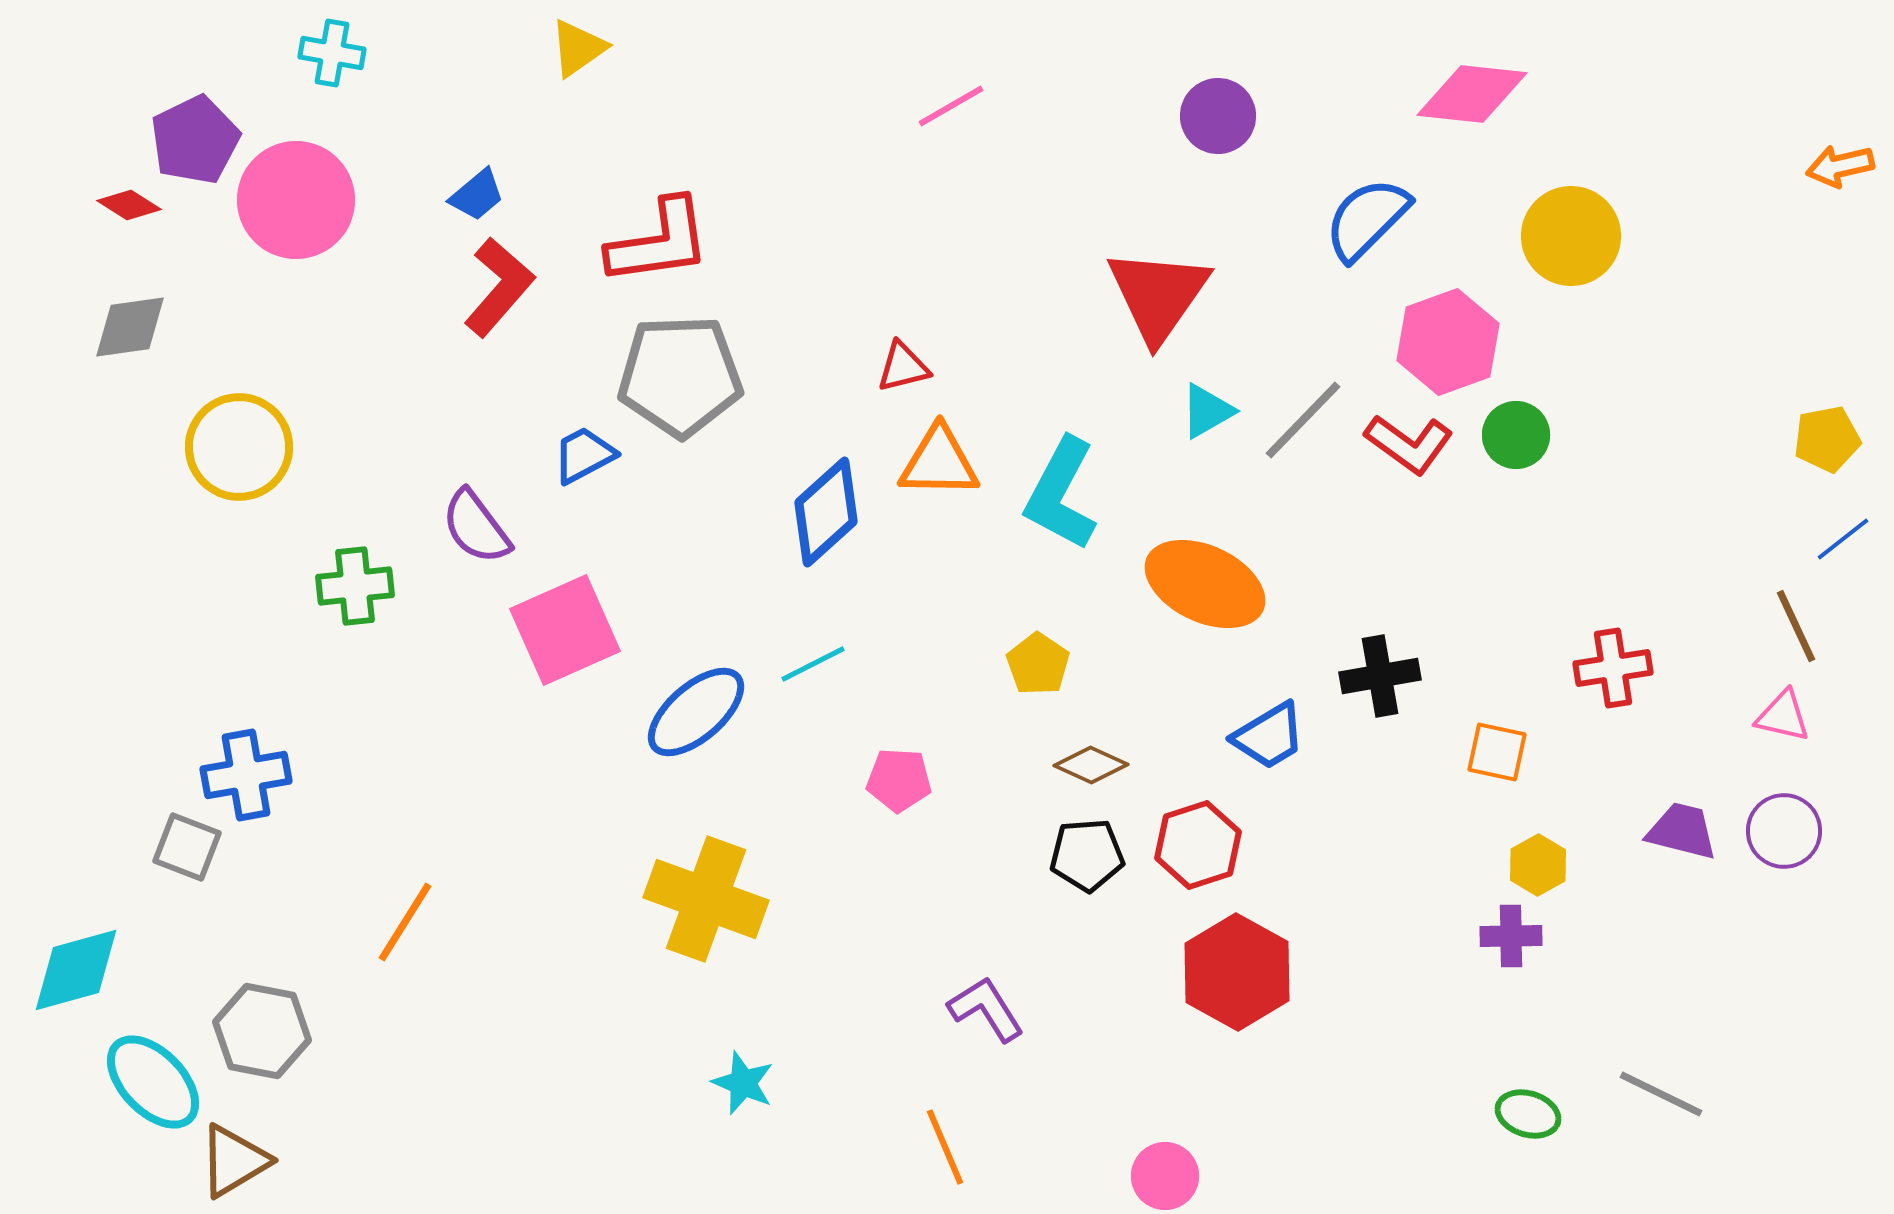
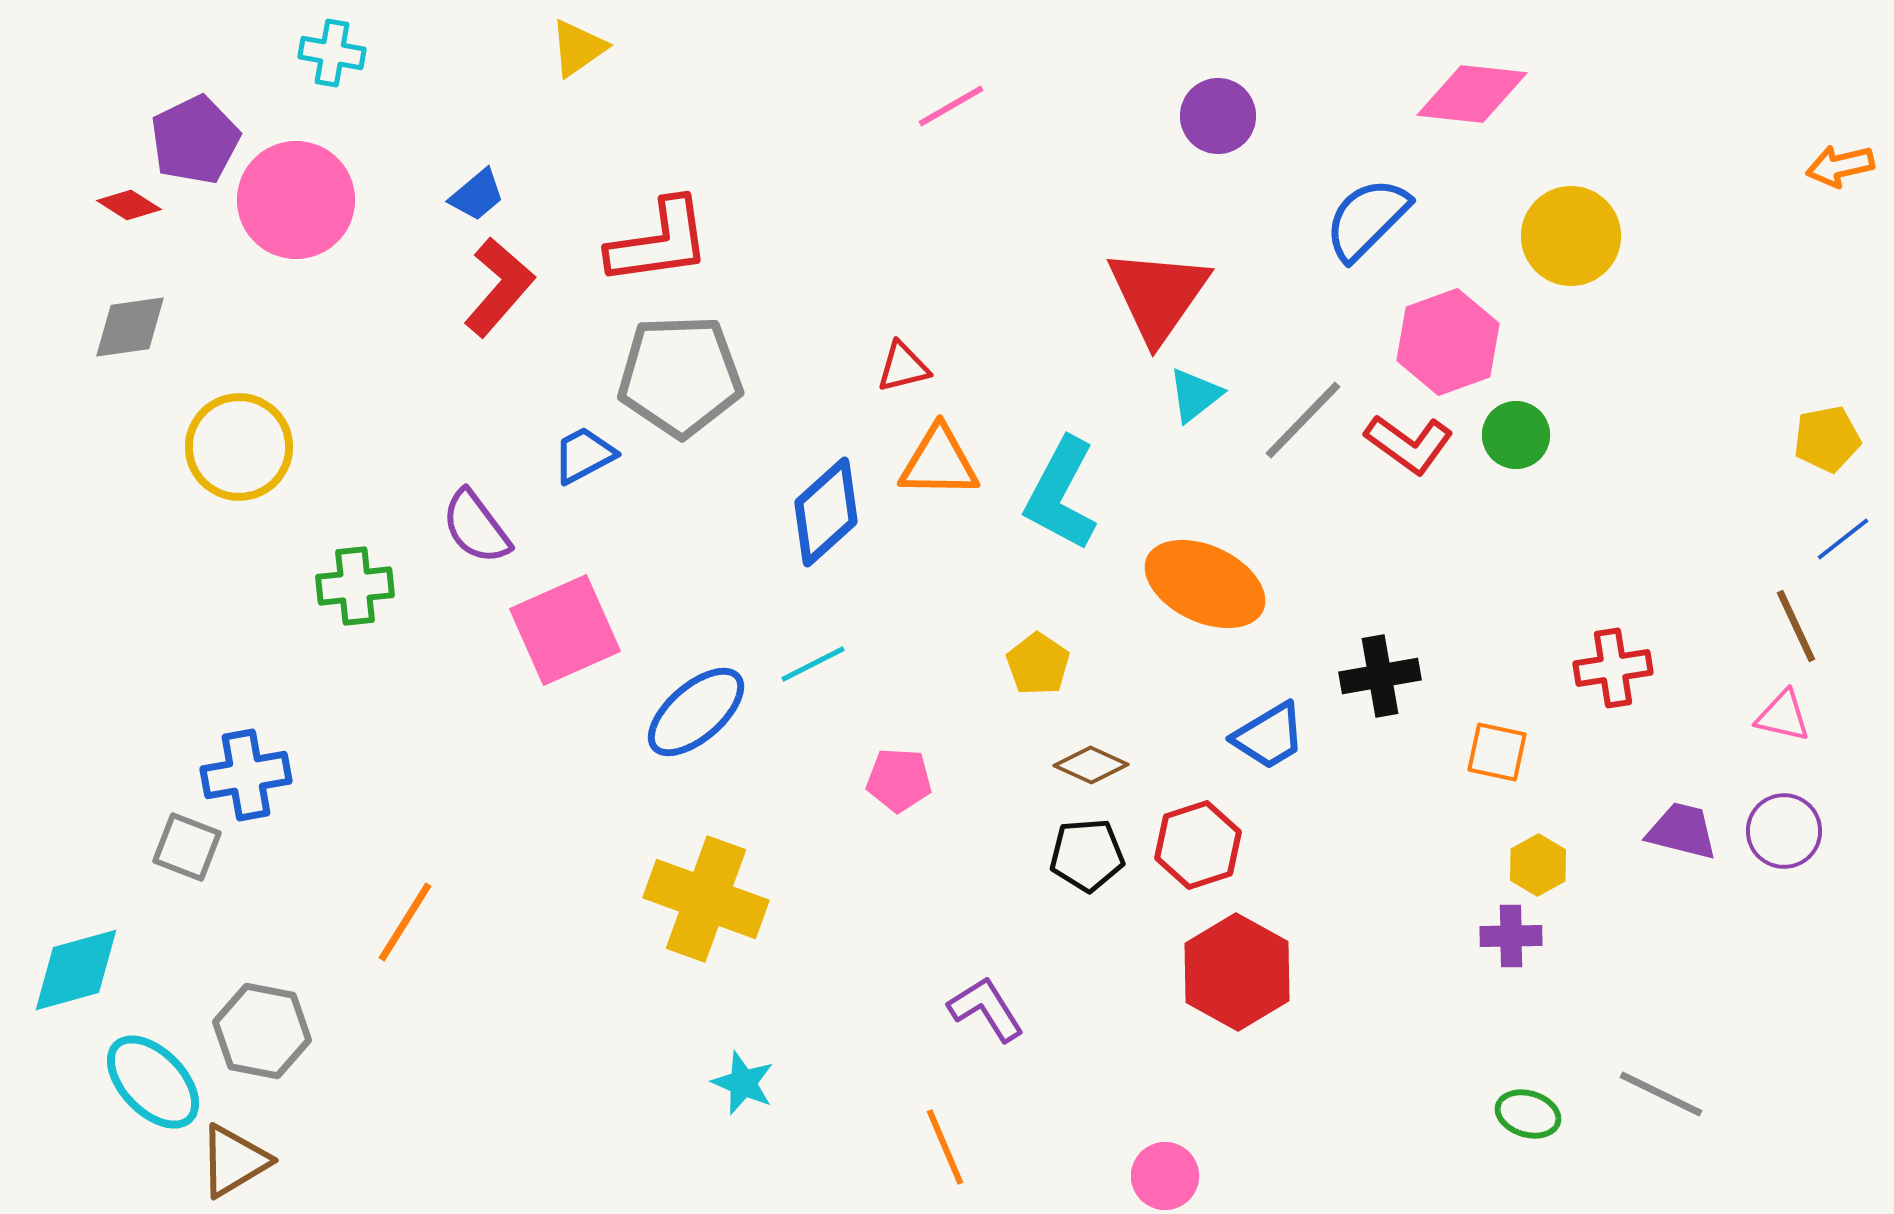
cyan triangle at (1207, 411): moved 12 px left, 16 px up; rotated 8 degrees counterclockwise
